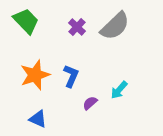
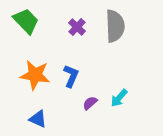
gray semicircle: rotated 48 degrees counterclockwise
orange star: rotated 28 degrees clockwise
cyan arrow: moved 8 px down
